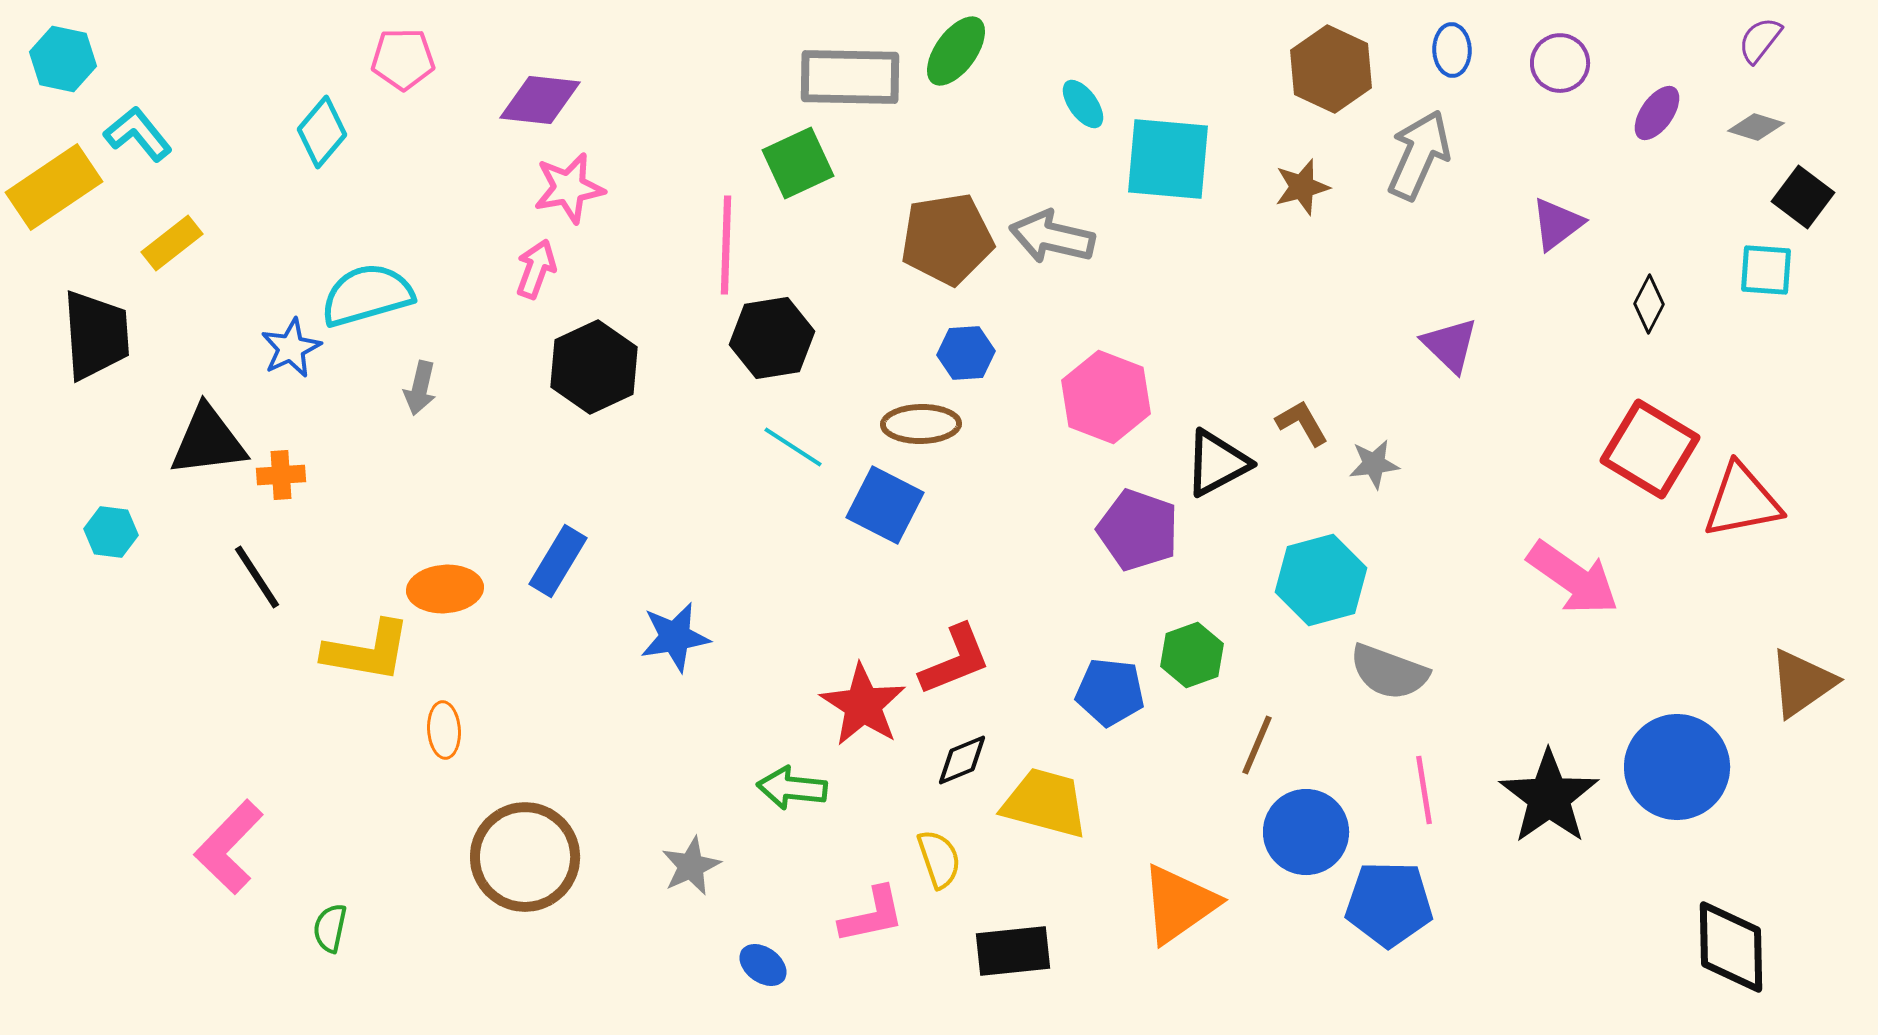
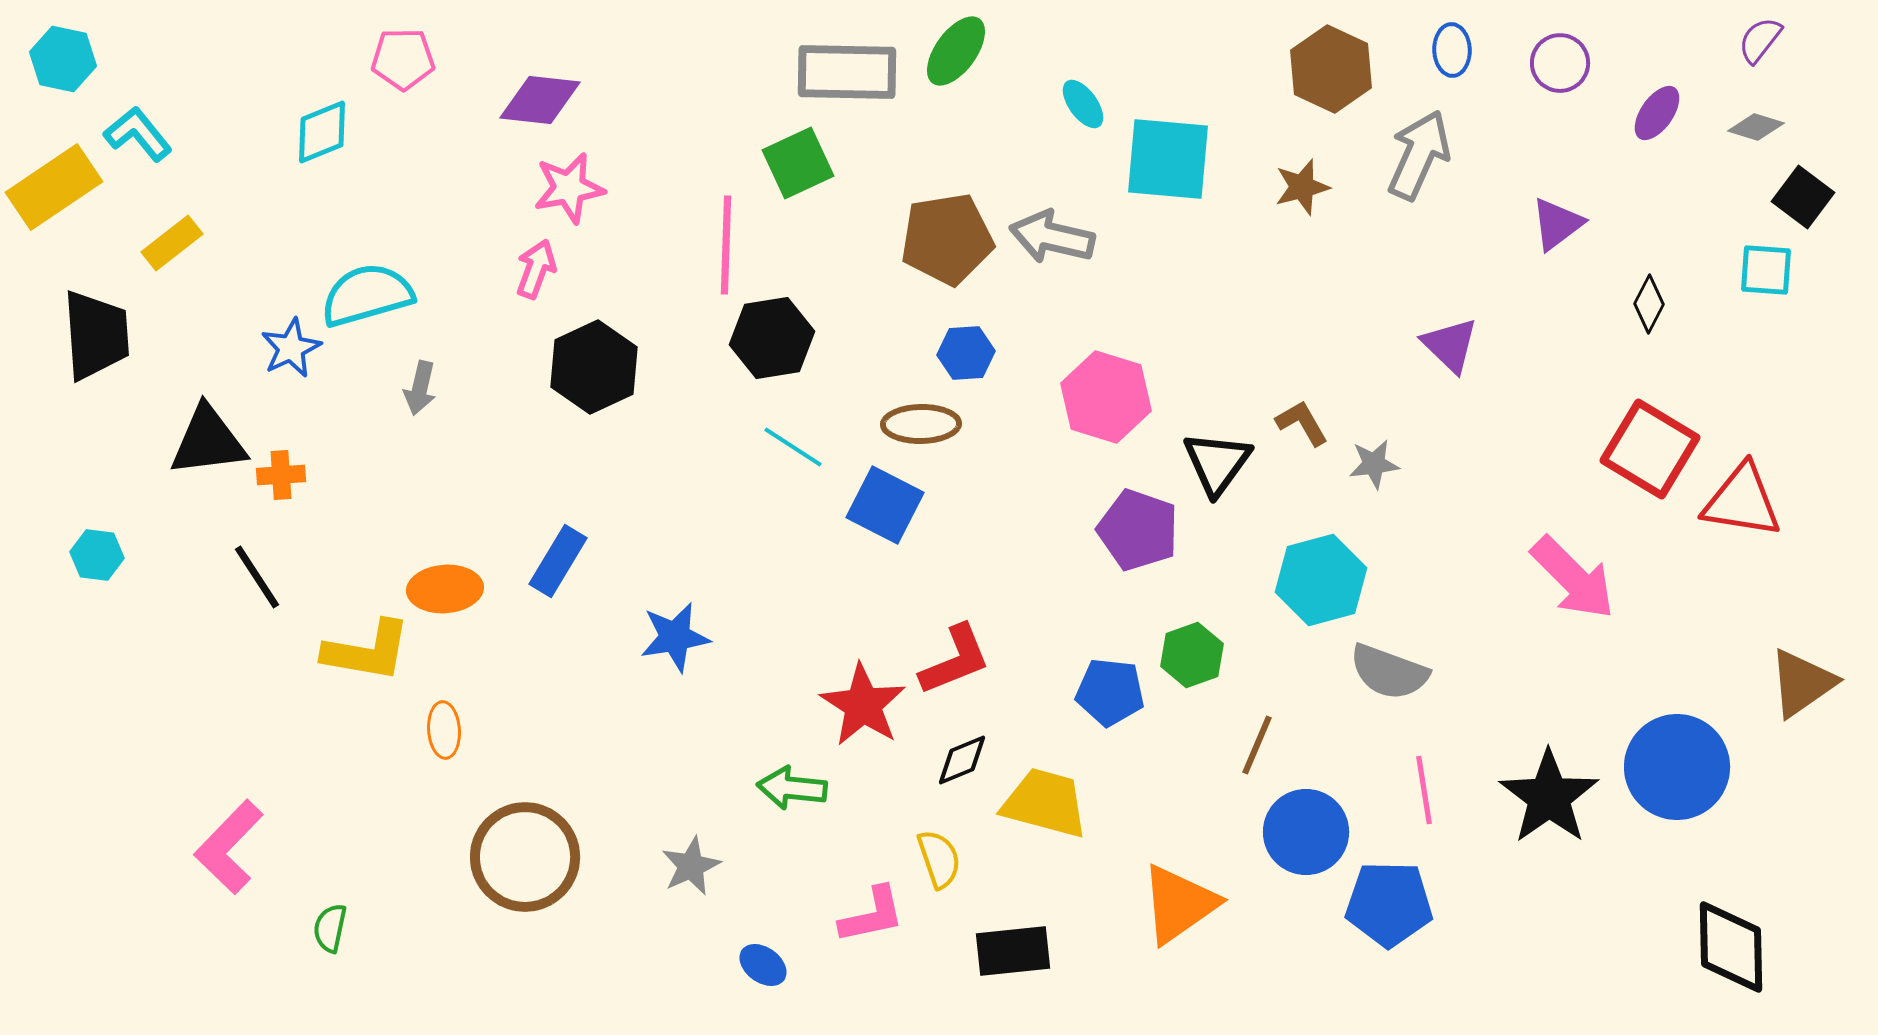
gray rectangle at (850, 77): moved 3 px left, 5 px up
cyan diamond at (322, 132): rotated 28 degrees clockwise
pink hexagon at (1106, 397): rotated 4 degrees counterclockwise
black triangle at (1217, 463): rotated 26 degrees counterclockwise
red triangle at (1742, 501): rotated 20 degrees clockwise
cyan hexagon at (111, 532): moved 14 px left, 23 px down
pink arrow at (1573, 578): rotated 10 degrees clockwise
